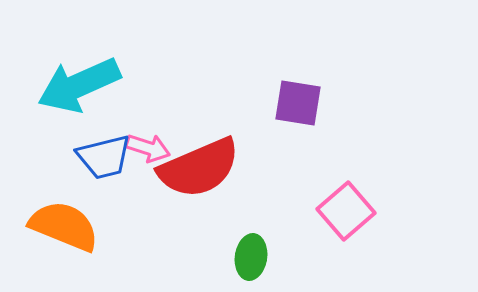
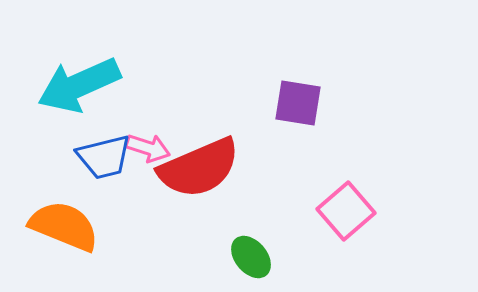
green ellipse: rotated 48 degrees counterclockwise
